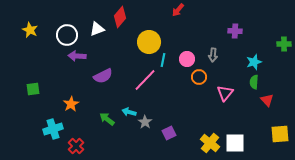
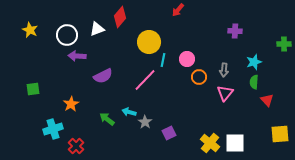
gray arrow: moved 11 px right, 15 px down
